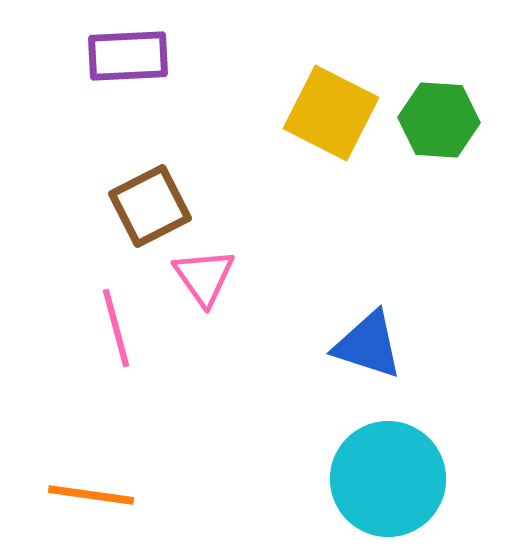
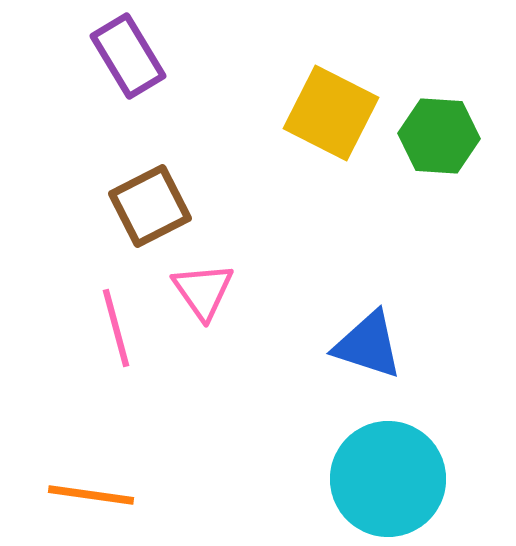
purple rectangle: rotated 62 degrees clockwise
green hexagon: moved 16 px down
pink triangle: moved 1 px left, 14 px down
